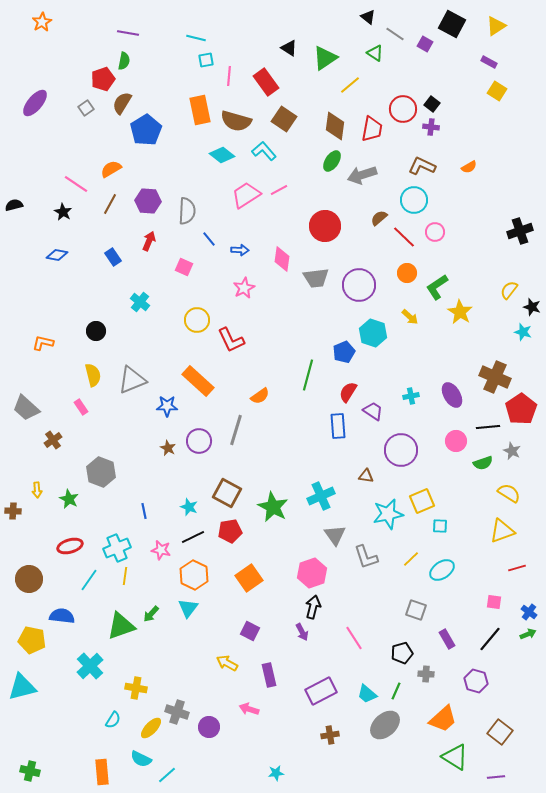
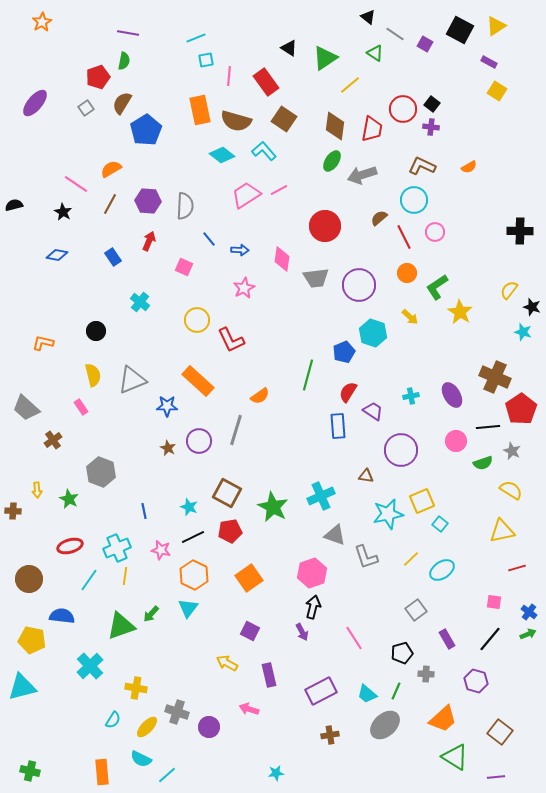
black square at (452, 24): moved 8 px right, 6 px down
cyan line at (196, 38): rotated 36 degrees counterclockwise
red pentagon at (103, 79): moved 5 px left, 2 px up
gray semicircle at (187, 211): moved 2 px left, 5 px up
black cross at (520, 231): rotated 20 degrees clockwise
red line at (404, 237): rotated 20 degrees clockwise
yellow semicircle at (509, 493): moved 2 px right, 3 px up
cyan square at (440, 526): moved 2 px up; rotated 35 degrees clockwise
yellow triangle at (502, 531): rotated 8 degrees clockwise
gray triangle at (335, 535): rotated 35 degrees counterclockwise
gray square at (416, 610): rotated 35 degrees clockwise
yellow ellipse at (151, 728): moved 4 px left, 1 px up
